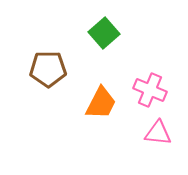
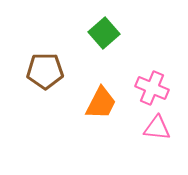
brown pentagon: moved 3 px left, 2 px down
pink cross: moved 2 px right, 2 px up
pink triangle: moved 1 px left, 5 px up
